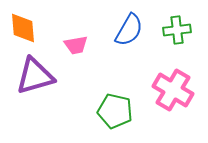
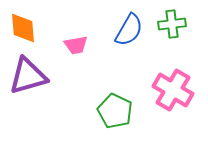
green cross: moved 5 px left, 6 px up
purple triangle: moved 7 px left
green pentagon: rotated 12 degrees clockwise
